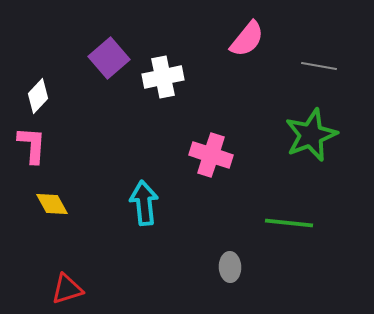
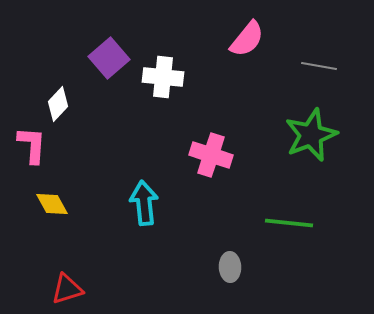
white cross: rotated 18 degrees clockwise
white diamond: moved 20 px right, 8 px down
